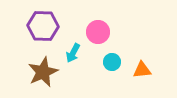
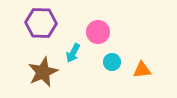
purple hexagon: moved 2 px left, 3 px up
